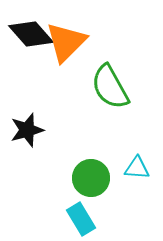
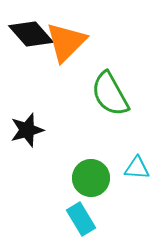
green semicircle: moved 7 px down
